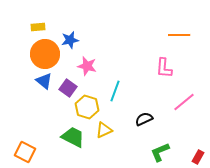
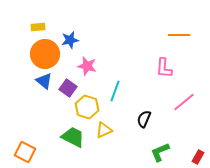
black semicircle: rotated 42 degrees counterclockwise
